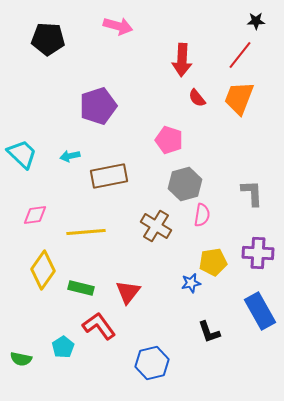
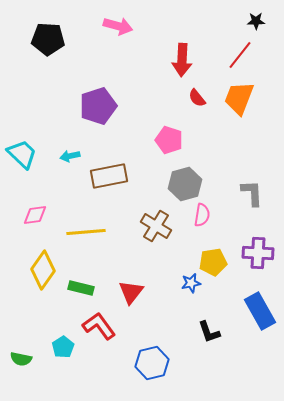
red triangle: moved 3 px right
